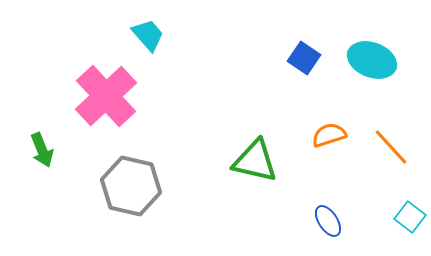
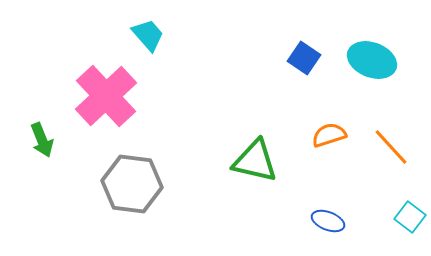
green arrow: moved 10 px up
gray hexagon: moved 1 px right, 2 px up; rotated 6 degrees counterclockwise
blue ellipse: rotated 36 degrees counterclockwise
